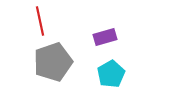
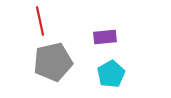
purple rectangle: rotated 10 degrees clockwise
gray pentagon: rotated 6 degrees clockwise
